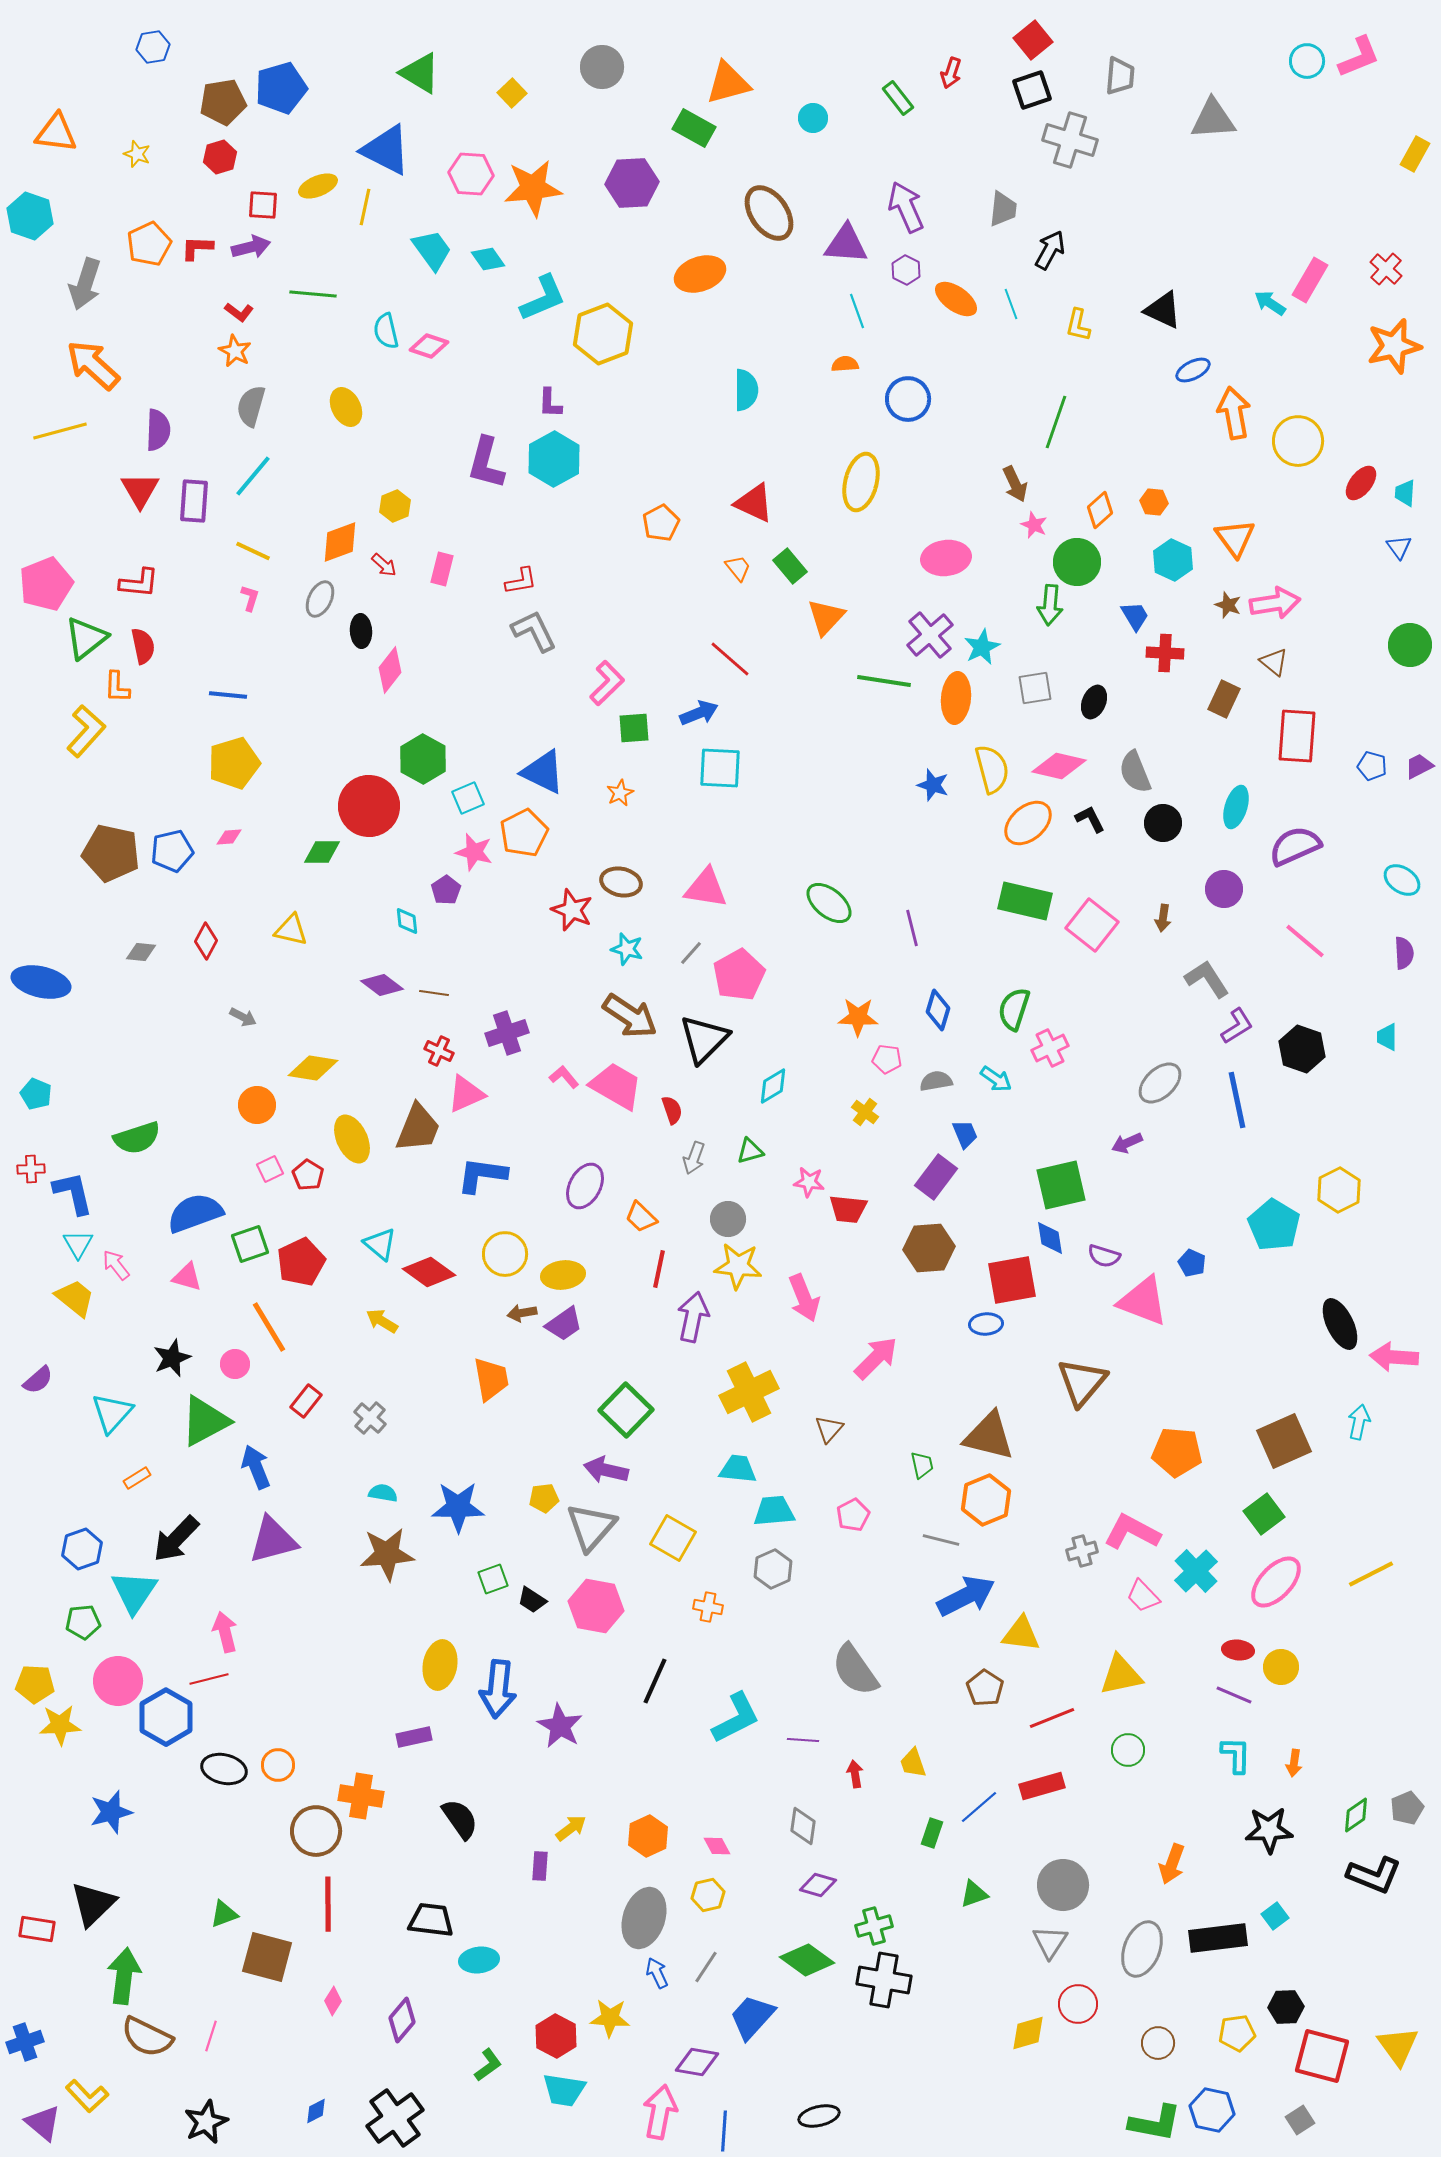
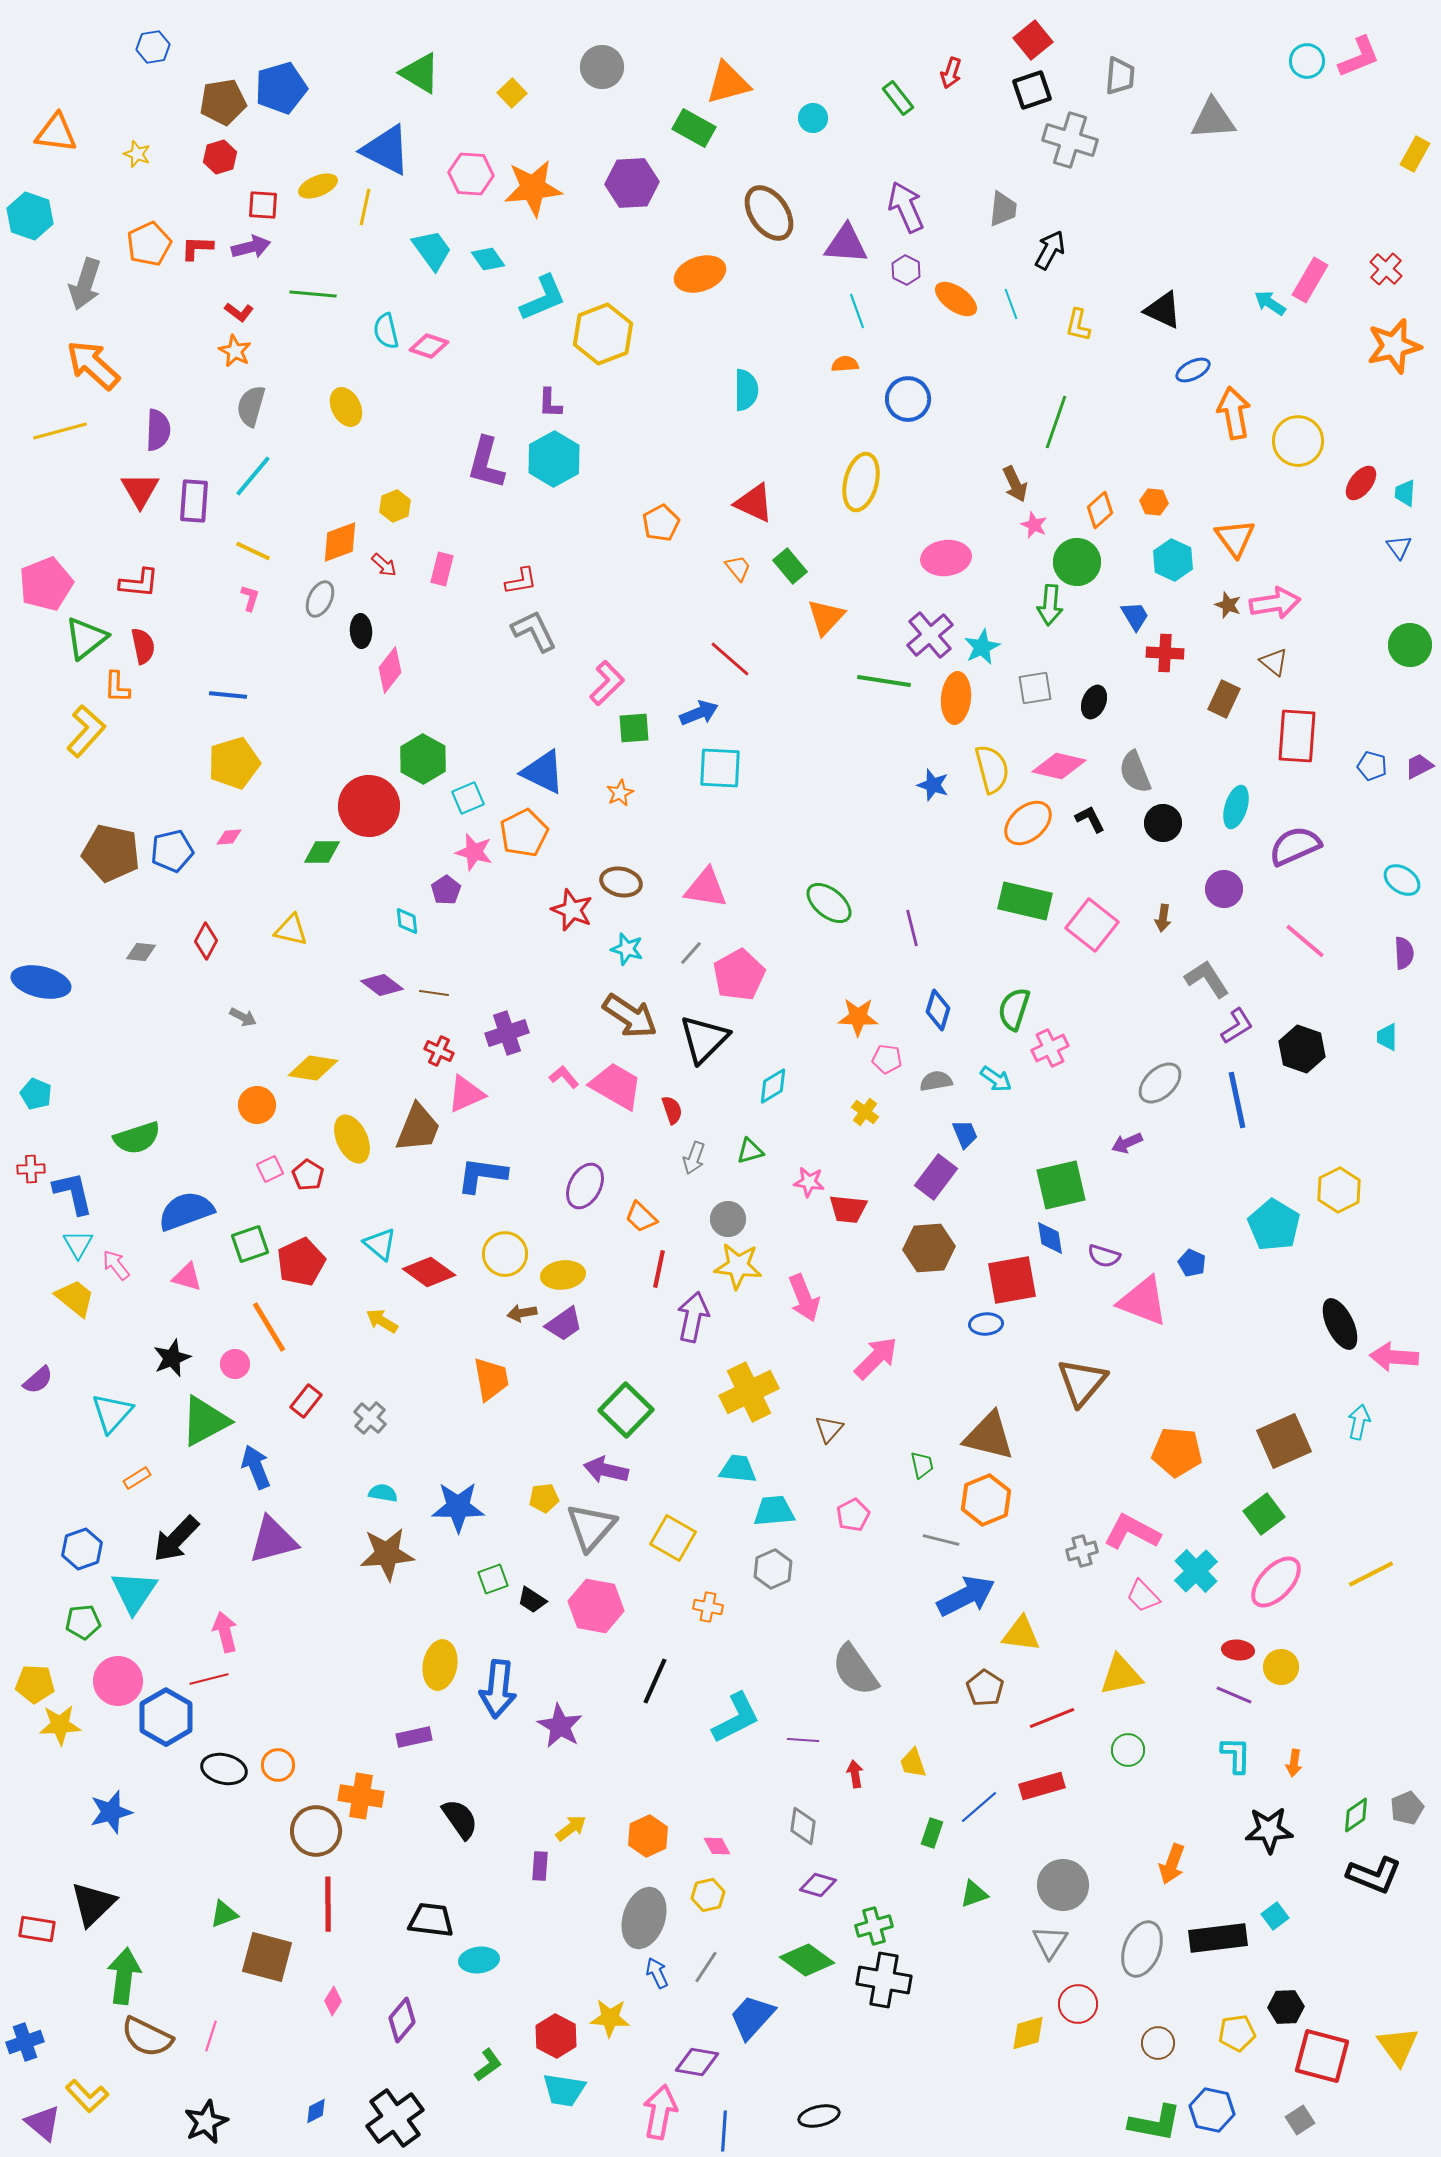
blue semicircle at (195, 1213): moved 9 px left, 2 px up
